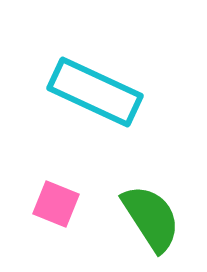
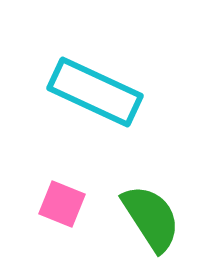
pink square: moved 6 px right
